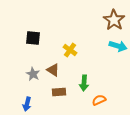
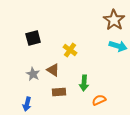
black square: rotated 21 degrees counterclockwise
